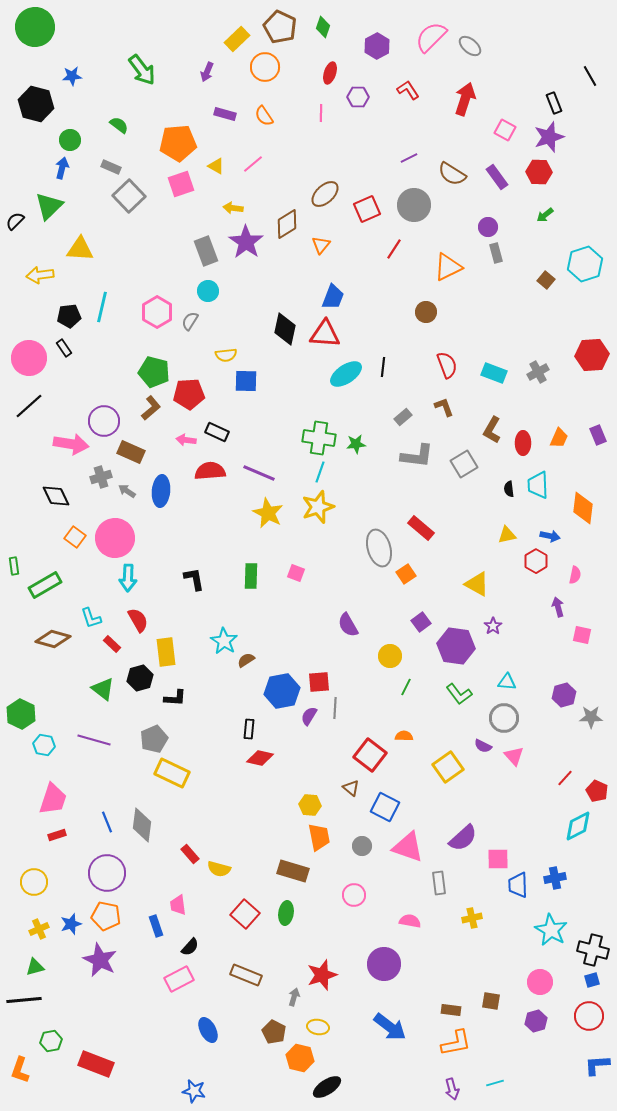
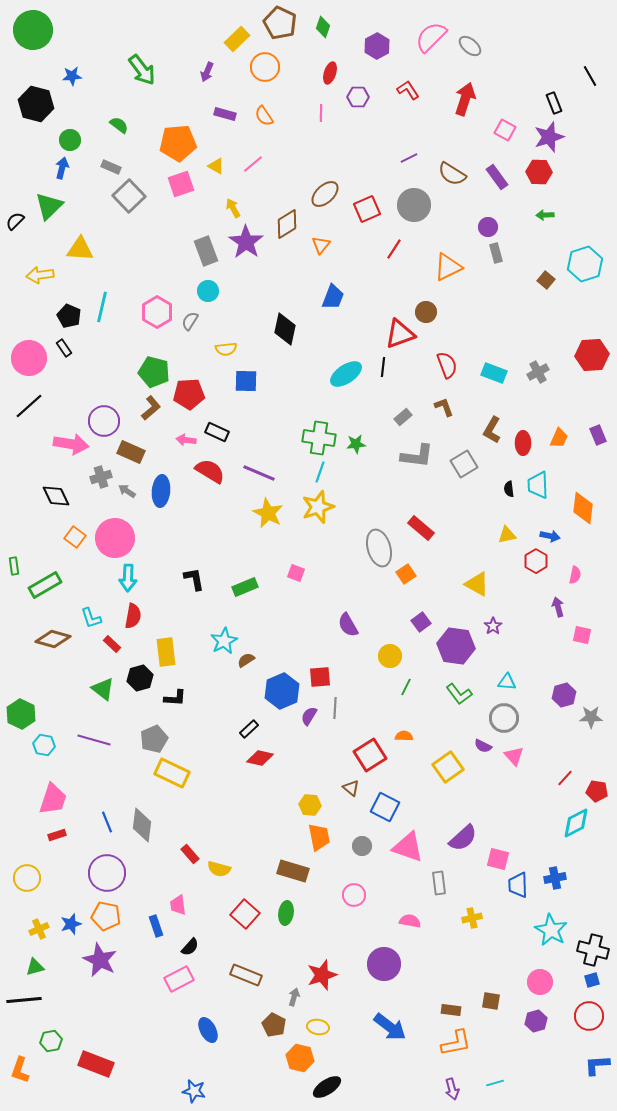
green circle at (35, 27): moved 2 px left, 3 px down
brown pentagon at (280, 27): moved 4 px up
yellow arrow at (233, 208): rotated 54 degrees clockwise
green arrow at (545, 215): rotated 36 degrees clockwise
black pentagon at (69, 316): rotated 30 degrees clockwise
red triangle at (325, 334): moved 75 px right; rotated 24 degrees counterclockwise
yellow semicircle at (226, 355): moved 6 px up
red semicircle at (210, 471): rotated 36 degrees clockwise
green rectangle at (251, 576): moved 6 px left, 11 px down; rotated 65 degrees clockwise
red semicircle at (138, 620): moved 5 px left, 4 px up; rotated 40 degrees clockwise
cyan star at (224, 641): rotated 12 degrees clockwise
red square at (319, 682): moved 1 px right, 5 px up
blue hexagon at (282, 691): rotated 12 degrees counterclockwise
black rectangle at (249, 729): rotated 42 degrees clockwise
red square at (370, 755): rotated 20 degrees clockwise
red pentagon at (597, 791): rotated 15 degrees counterclockwise
cyan diamond at (578, 826): moved 2 px left, 3 px up
pink square at (498, 859): rotated 15 degrees clockwise
yellow circle at (34, 882): moved 7 px left, 4 px up
brown pentagon at (274, 1032): moved 7 px up
